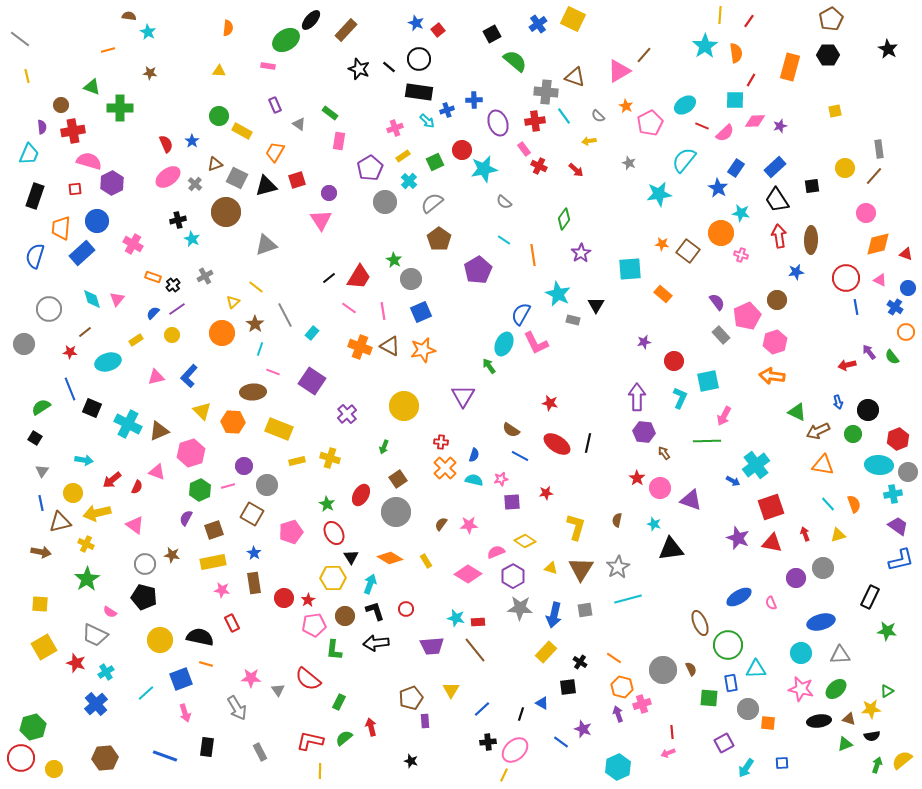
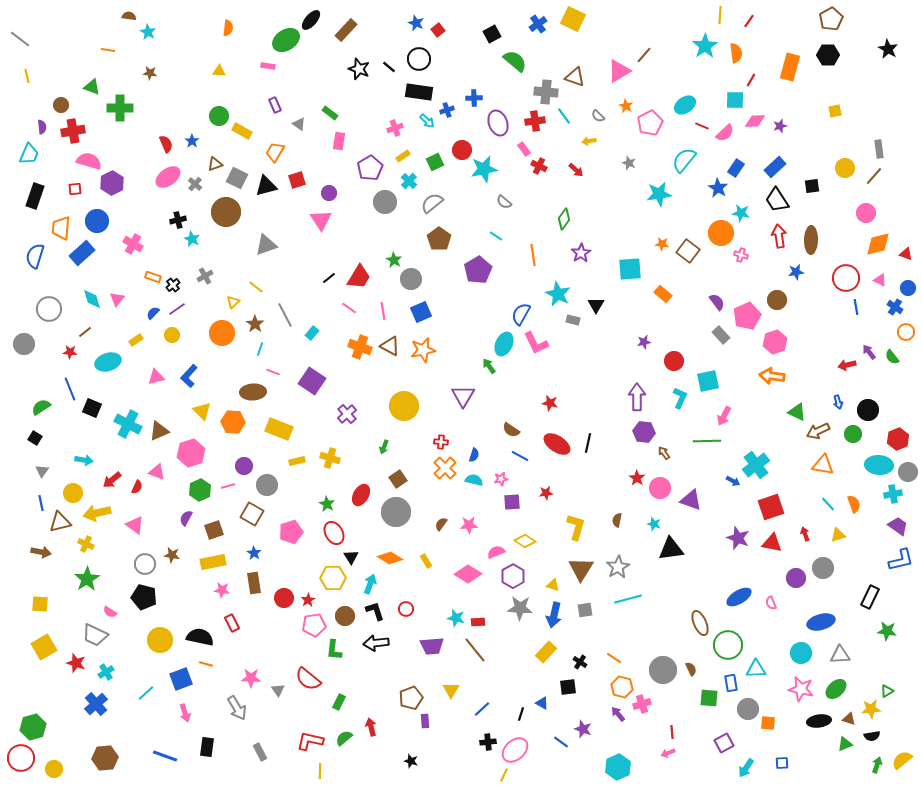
orange line at (108, 50): rotated 24 degrees clockwise
blue cross at (474, 100): moved 2 px up
cyan line at (504, 240): moved 8 px left, 4 px up
yellow triangle at (551, 568): moved 2 px right, 17 px down
purple arrow at (618, 714): rotated 21 degrees counterclockwise
